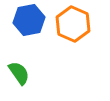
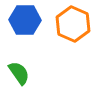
blue hexagon: moved 4 px left; rotated 12 degrees clockwise
